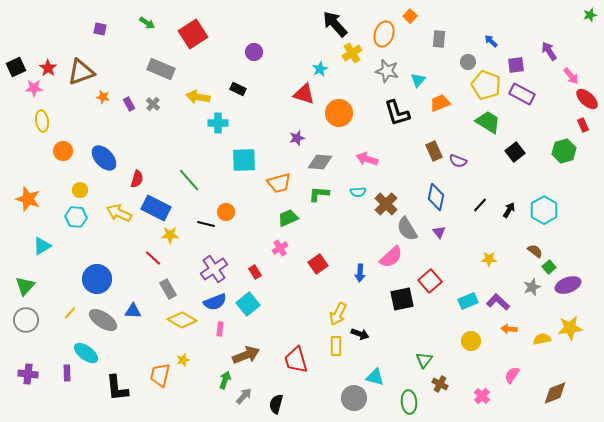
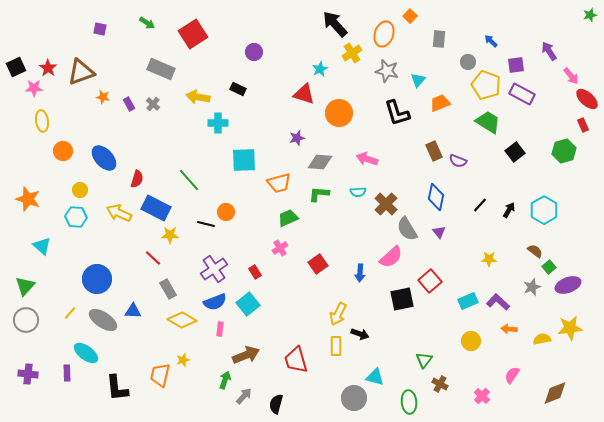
cyan triangle at (42, 246): rotated 48 degrees counterclockwise
